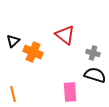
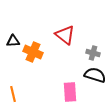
black triangle: rotated 40 degrees clockwise
